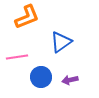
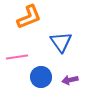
orange L-shape: moved 2 px right
blue triangle: rotated 30 degrees counterclockwise
